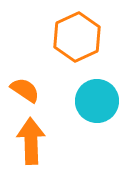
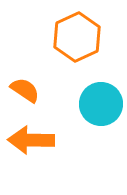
cyan circle: moved 4 px right, 3 px down
orange arrow: moved 1 px up; rotated 87 degrees counterclockwise
